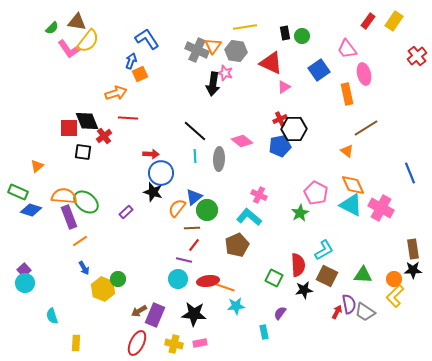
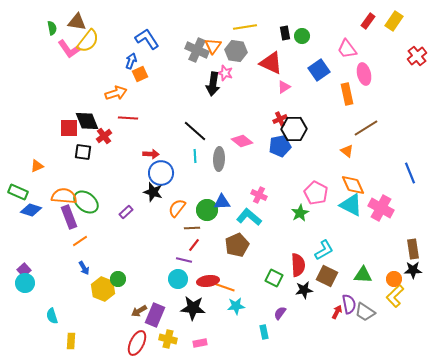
green semicircle at (52, 28): rotated 56 degrees counterclockwise
orange triangle at (37, 166): rotated 16 degrees clockwise
blue triangle at (194, 197): moved 28 px right, 5 px down; rotated 36 degrees clockwise
black star at (194, 314): moved 1 px left, 6 px up
yellow rectangle at (76, 343): moved 5 px left, 2 px up
yellow cross at (174, 344): moved 6 px left, 5 px up
